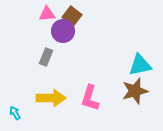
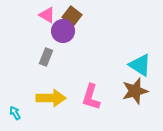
pink triangle: moved 1 px down; rotated 36 degrees clockwise
cyan triangle: rotated 45 degrees clockwise
pink L-shape: moved 1 px right, 1 px up
